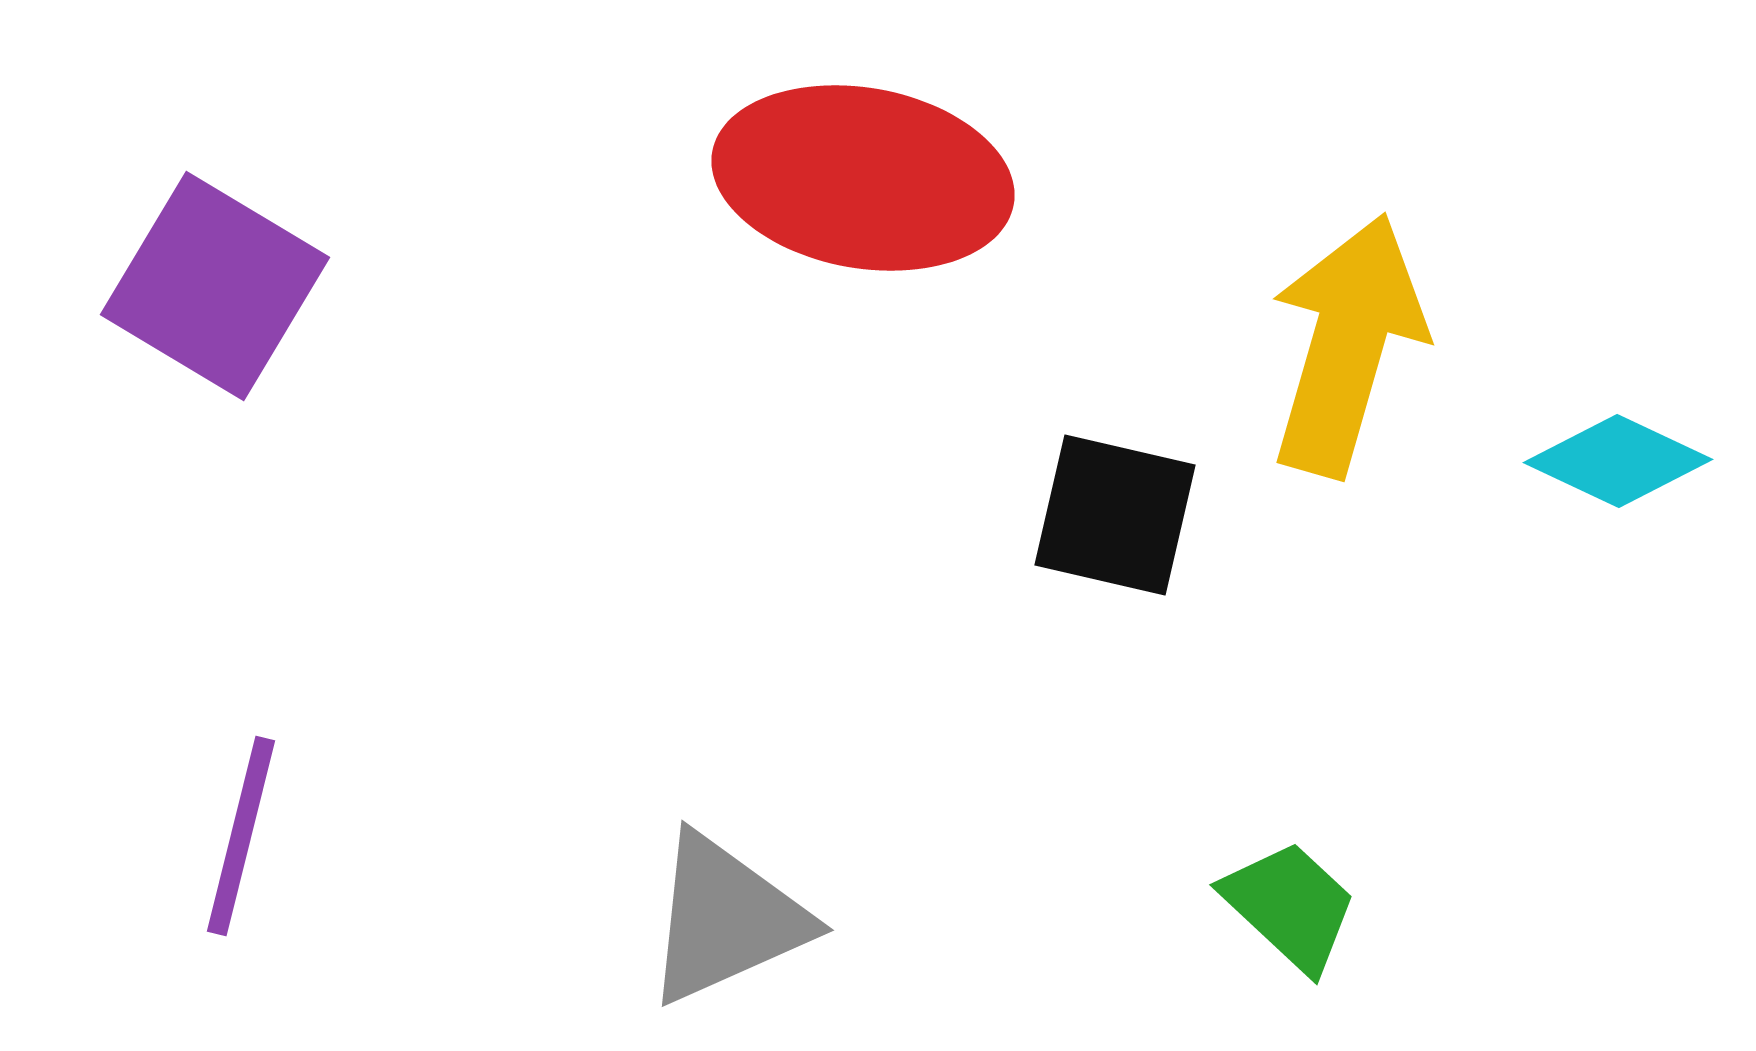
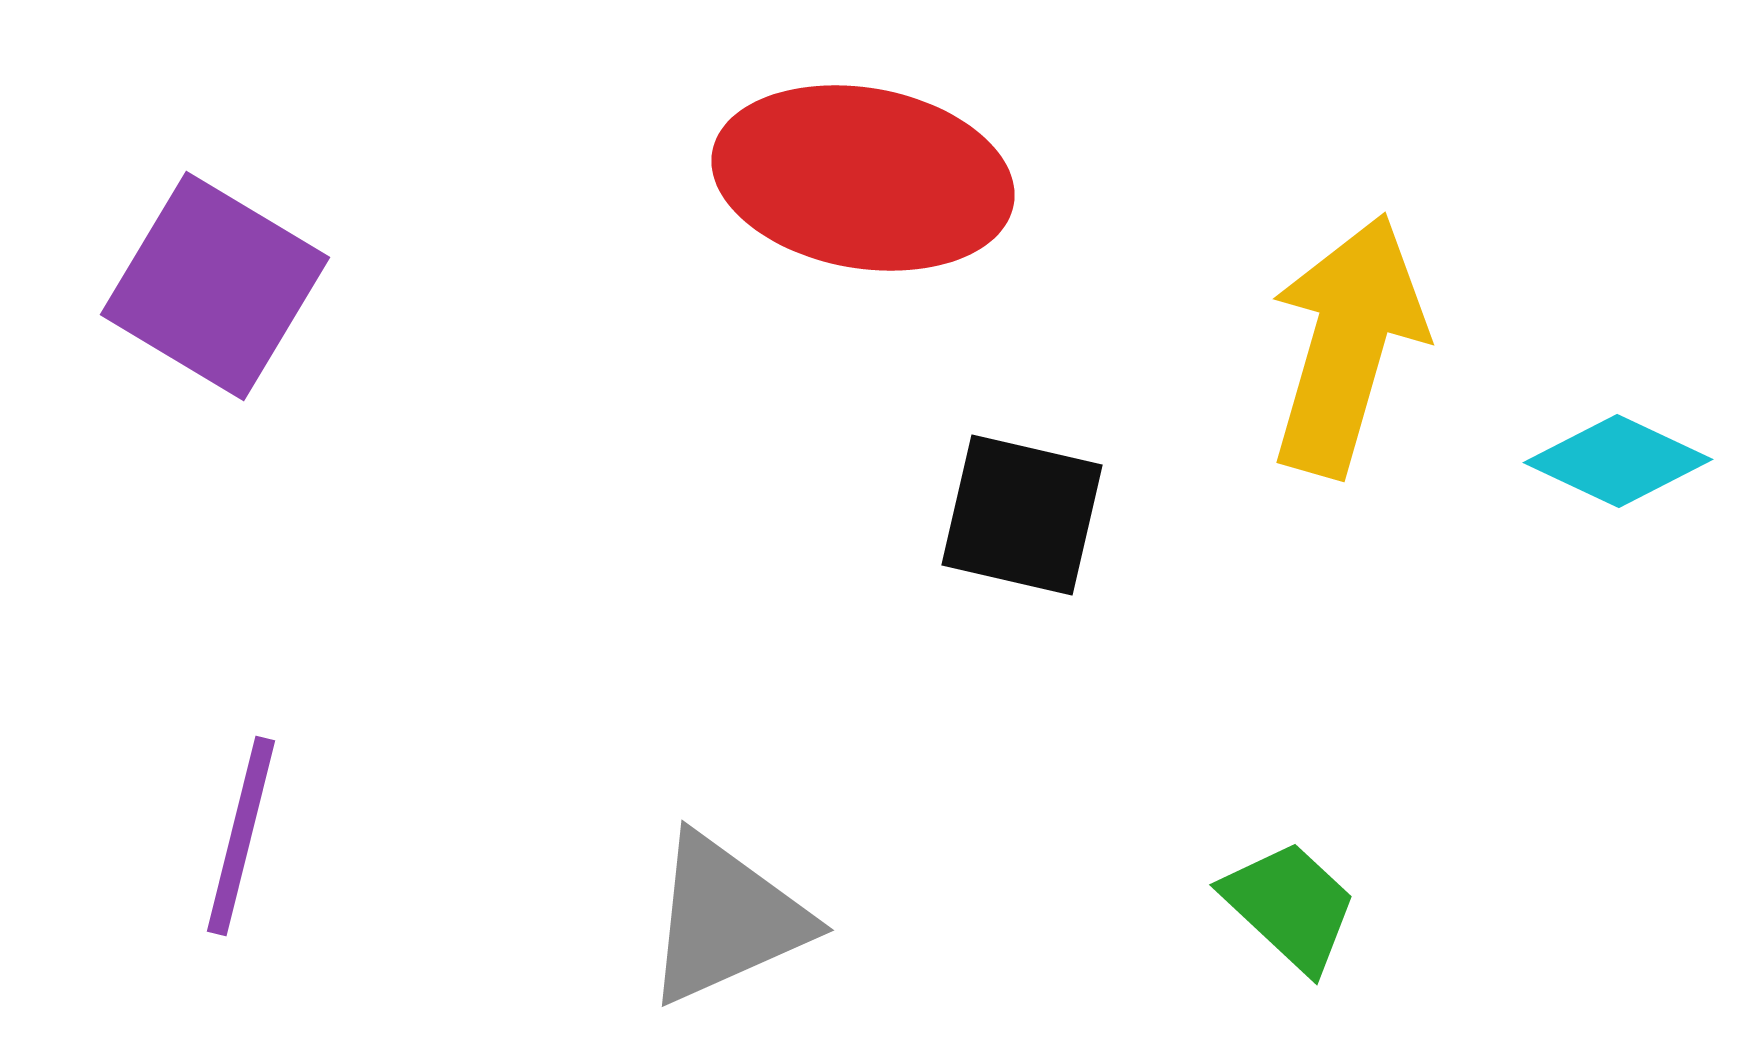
black square: moved 93 px left
